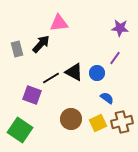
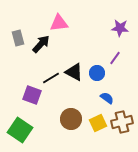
gray rectangle: moved 1 px right, 11 px up
